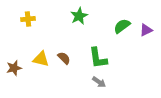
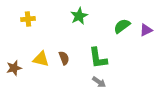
brown semicircle: rotated 24 degrees clockwise
